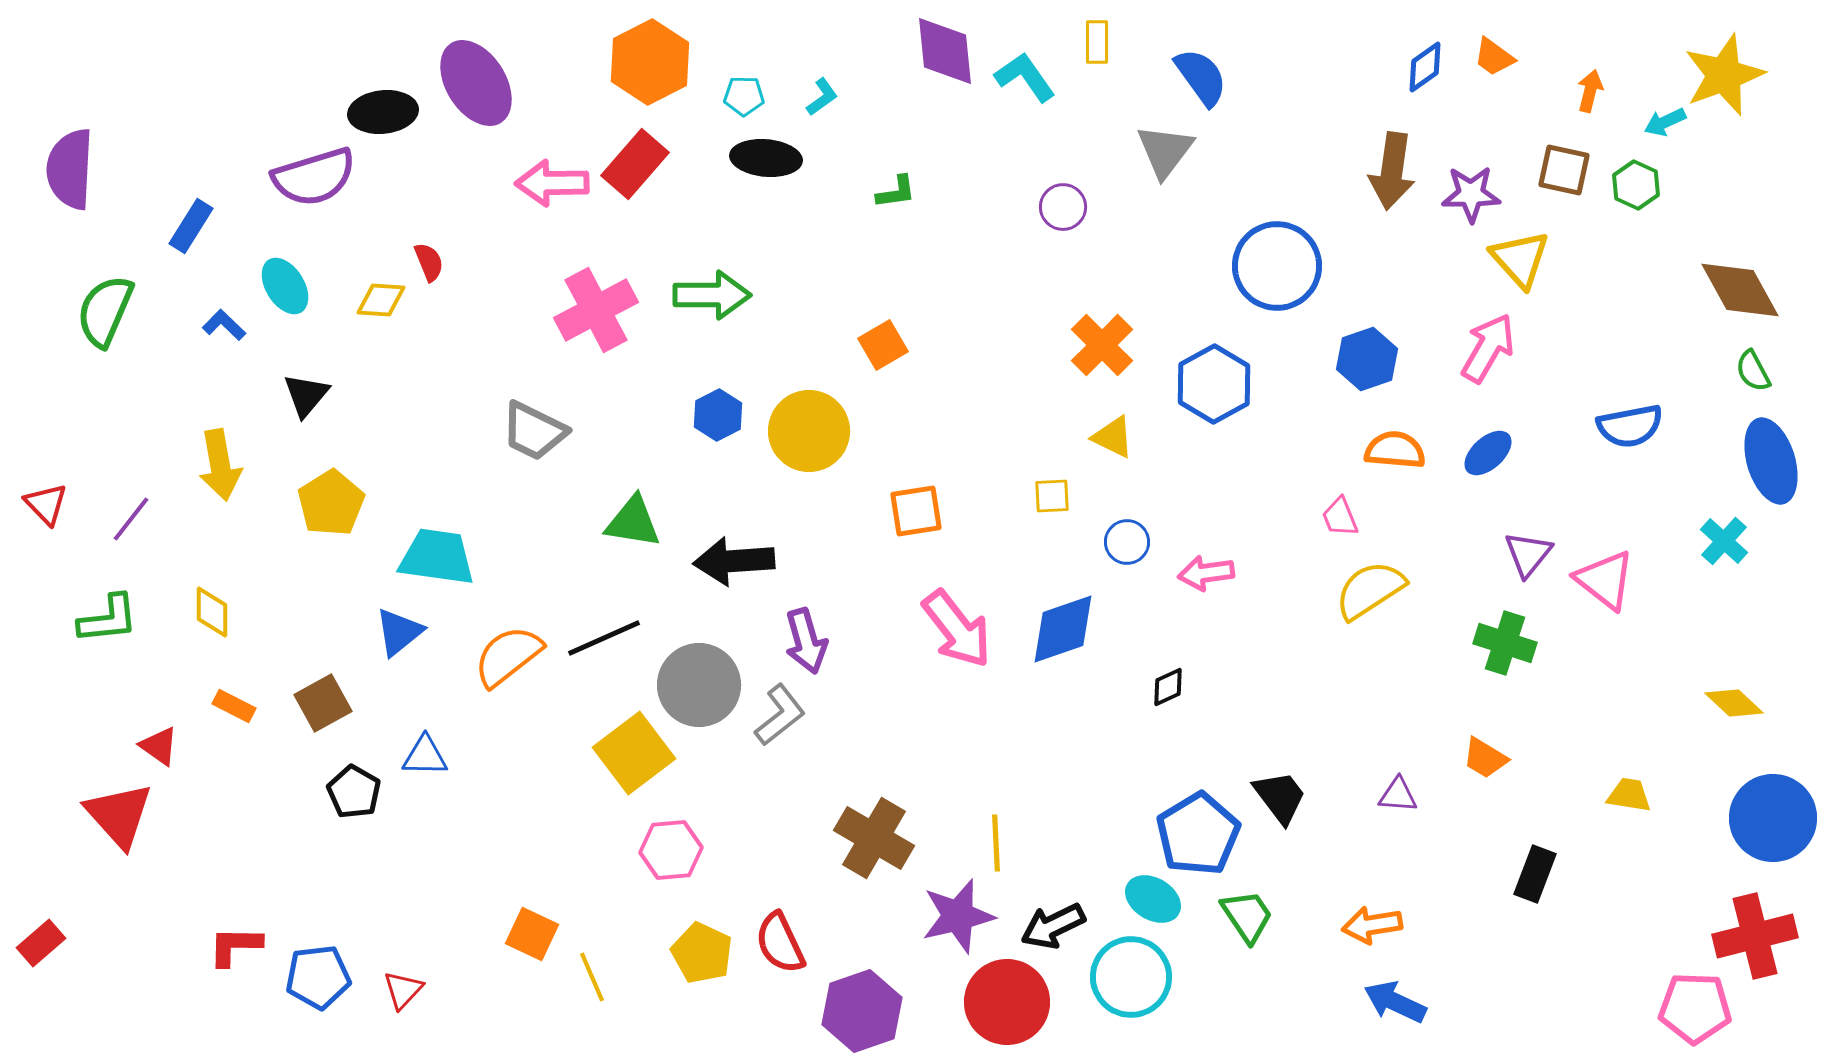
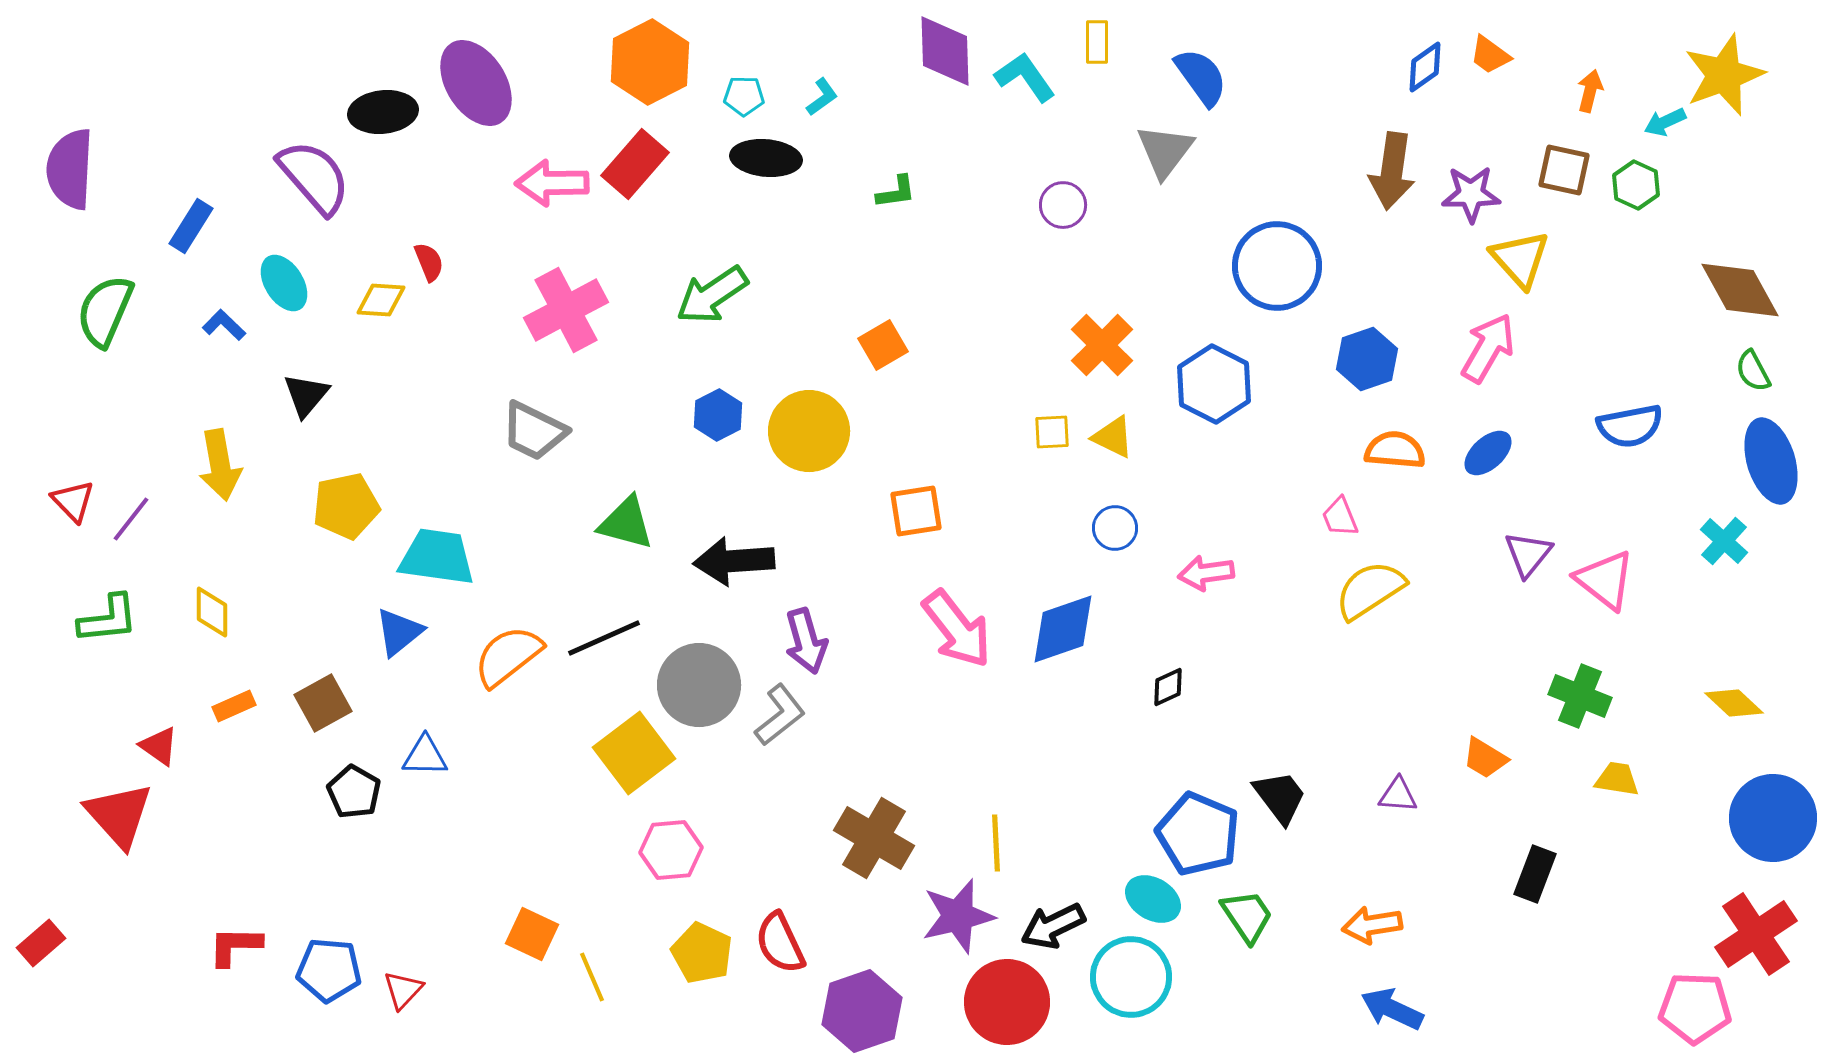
purple diamond at (945, 51): rotated 4 degrees clockwise
orange trapezoid at (1494, 57): moved 4 px left, 2 px up
purple semicircle at (314, 177): rotated 114 degrees counterclockwise
purple circle at (1063, 207): moved 2 px up
cyan ellipse at (285, 286): moved 1 px left, 3 px up
green arrow at (712, 295): rotated 146 degrees clockwise
pink cross at (596, 310): moved 30 px left
blue hexagon at (1214, 384): rotated 4 degrees counterclockwise
yellow square at (1052, 496): moved 64 px up
yellow pentagon at (331, 503): moved 15 px right, 3 px down; rotated 20 degrees clockwise
red triangle at (46, 504): moved 27 px right, 3 px up
green triangle at (633, 522): moved 7 px left, 1 px down; rotated 6 degrees clockwise
blue circle at (1127, 542): moved 12 px left, 14 px up
green cross at (1505, 643): moved 75 px right, 53 px down; rotated 4 degrees clockwise
orange rectangle at (234, 706): rotated 51 degrees counterclockwise
yellow trapezoid at (1629, 795): moved 12 px left, 16 px up
blue pentagon at (1198, 834): rotated 18 degrees counterclockwise
red cross at (1755, 936): moved 1 px right, 2 px up; rotated 20 degrees counterclockwise
blue pentagon at (318, 977): moved 11 px right, 7 px up; rotated 12 degrees clockwise
blue arrow at (1395, 1002): moved 3 px left, 7 px down
